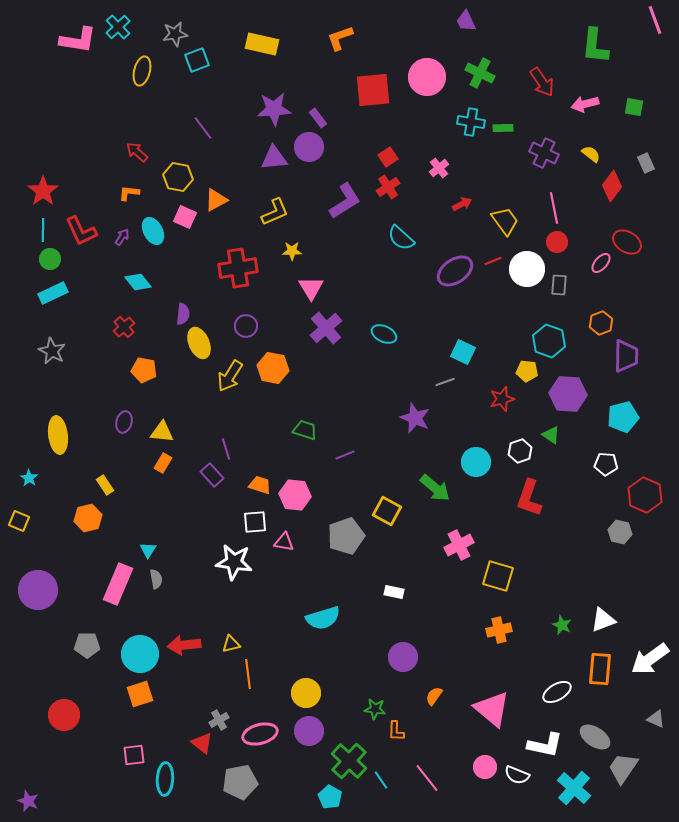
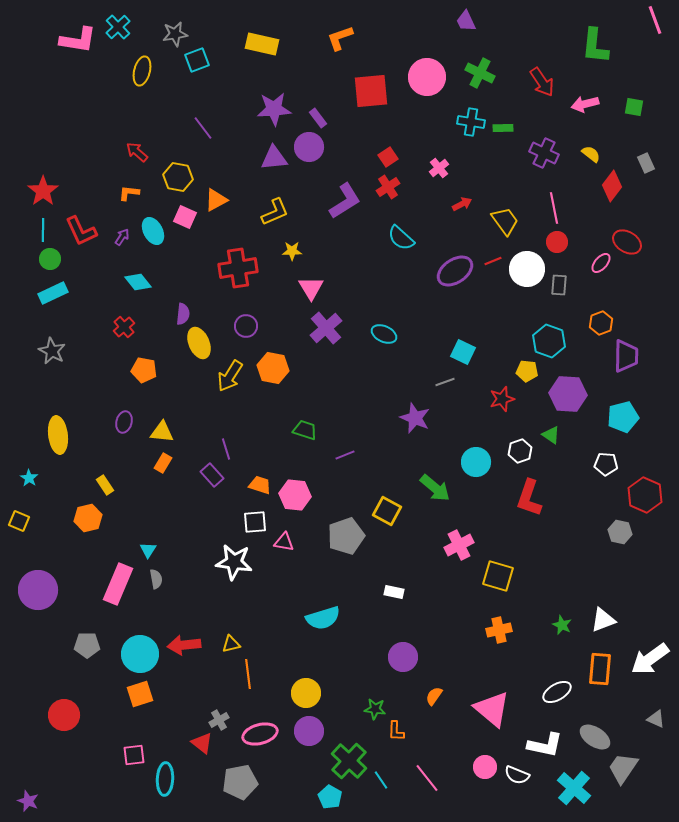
red square at (373, 90): moved 2 px left, 1 px down
